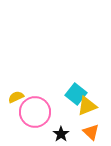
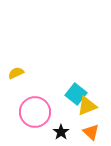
yellow semicircle: moved 24 px up
black star: moved 2 px up
